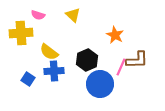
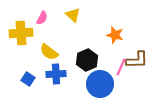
pink semicircle: moved 4 px right, 3 px down; rotated 80 degrees counterclockwise
orange star: rotated 12 degrees counterclockwise
blue cross: moved 2 px right, 3 px down
